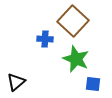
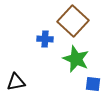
black triangle: rotated 30 degrees clockwise
